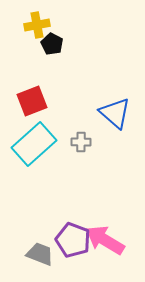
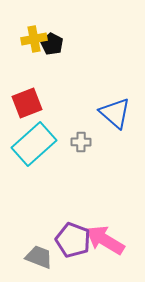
yellow cross: moved 3 px left, 14 px down
red square: moved 5 px left, 2 px down
gray trapezoid: moved 1 px left, 3 px down
